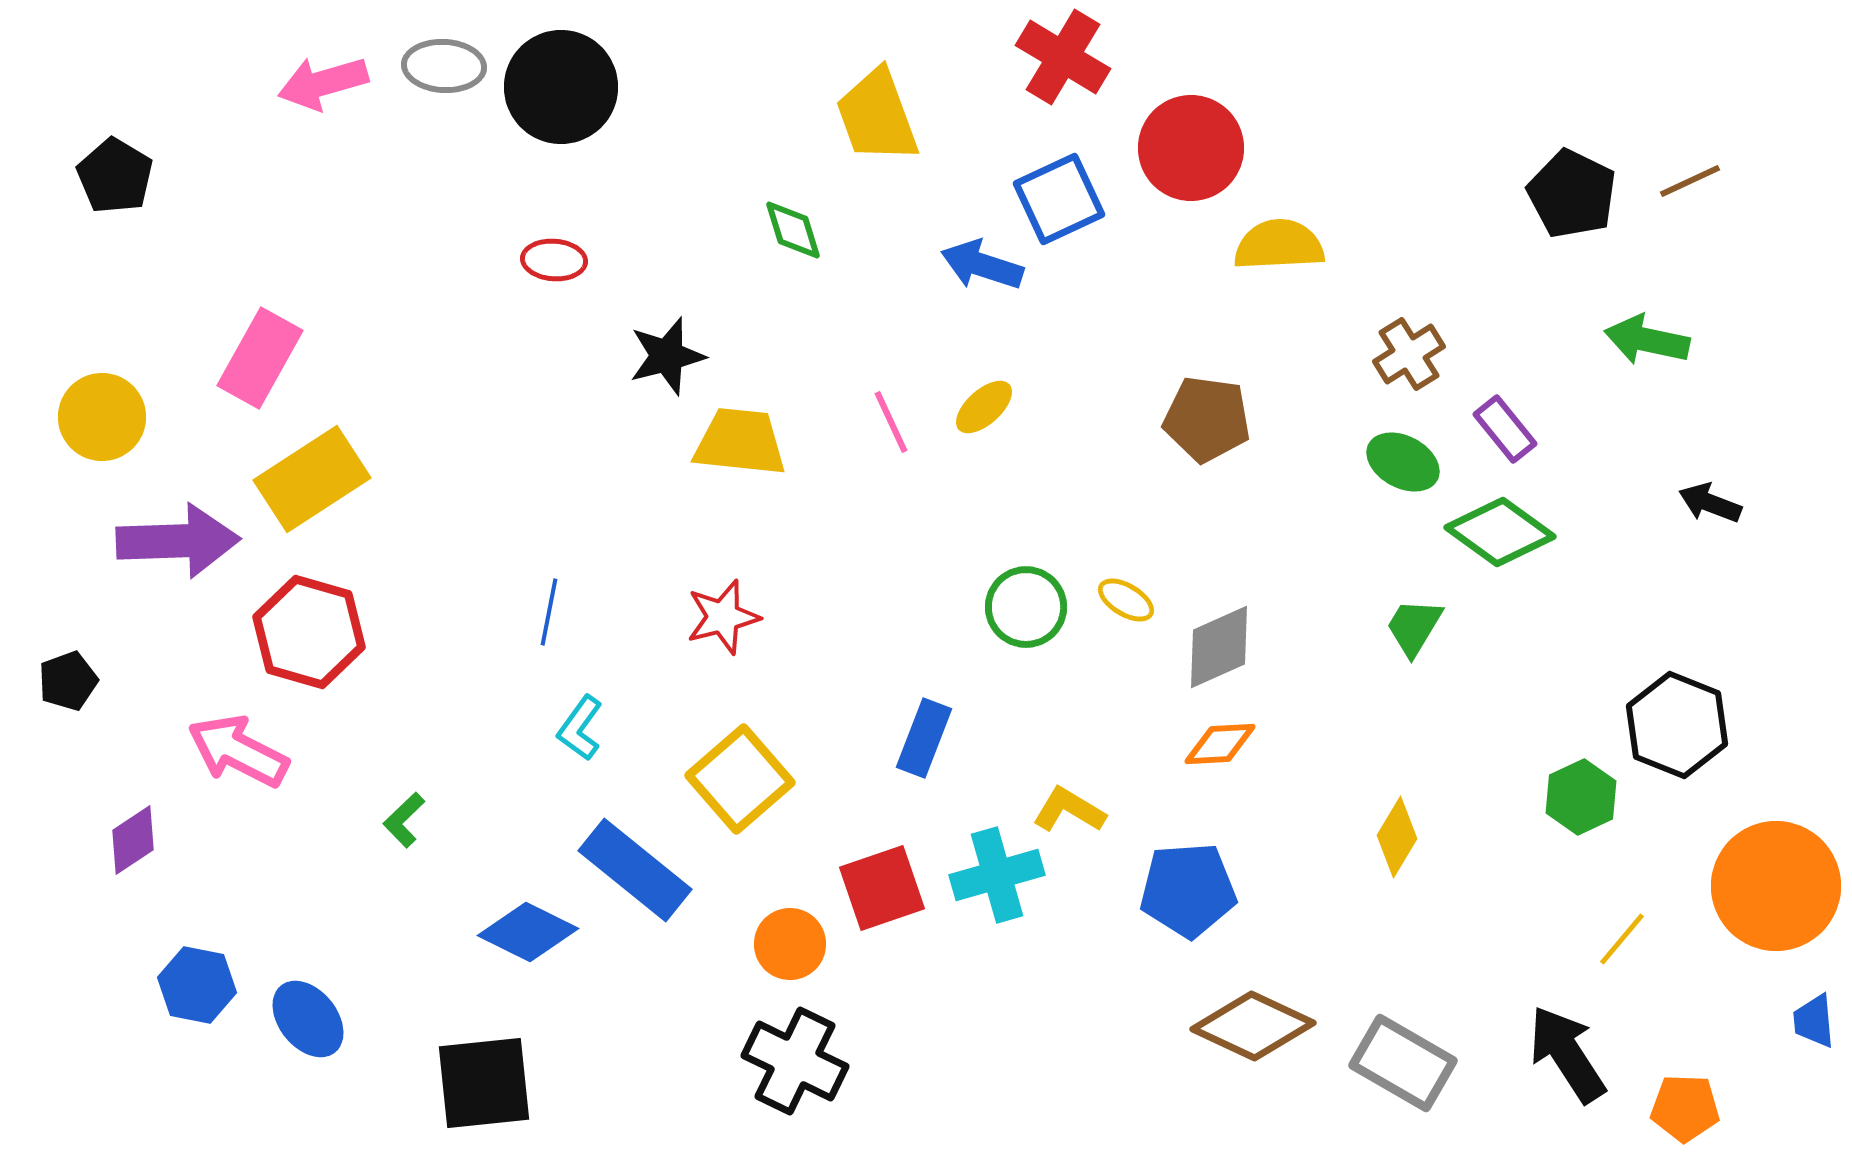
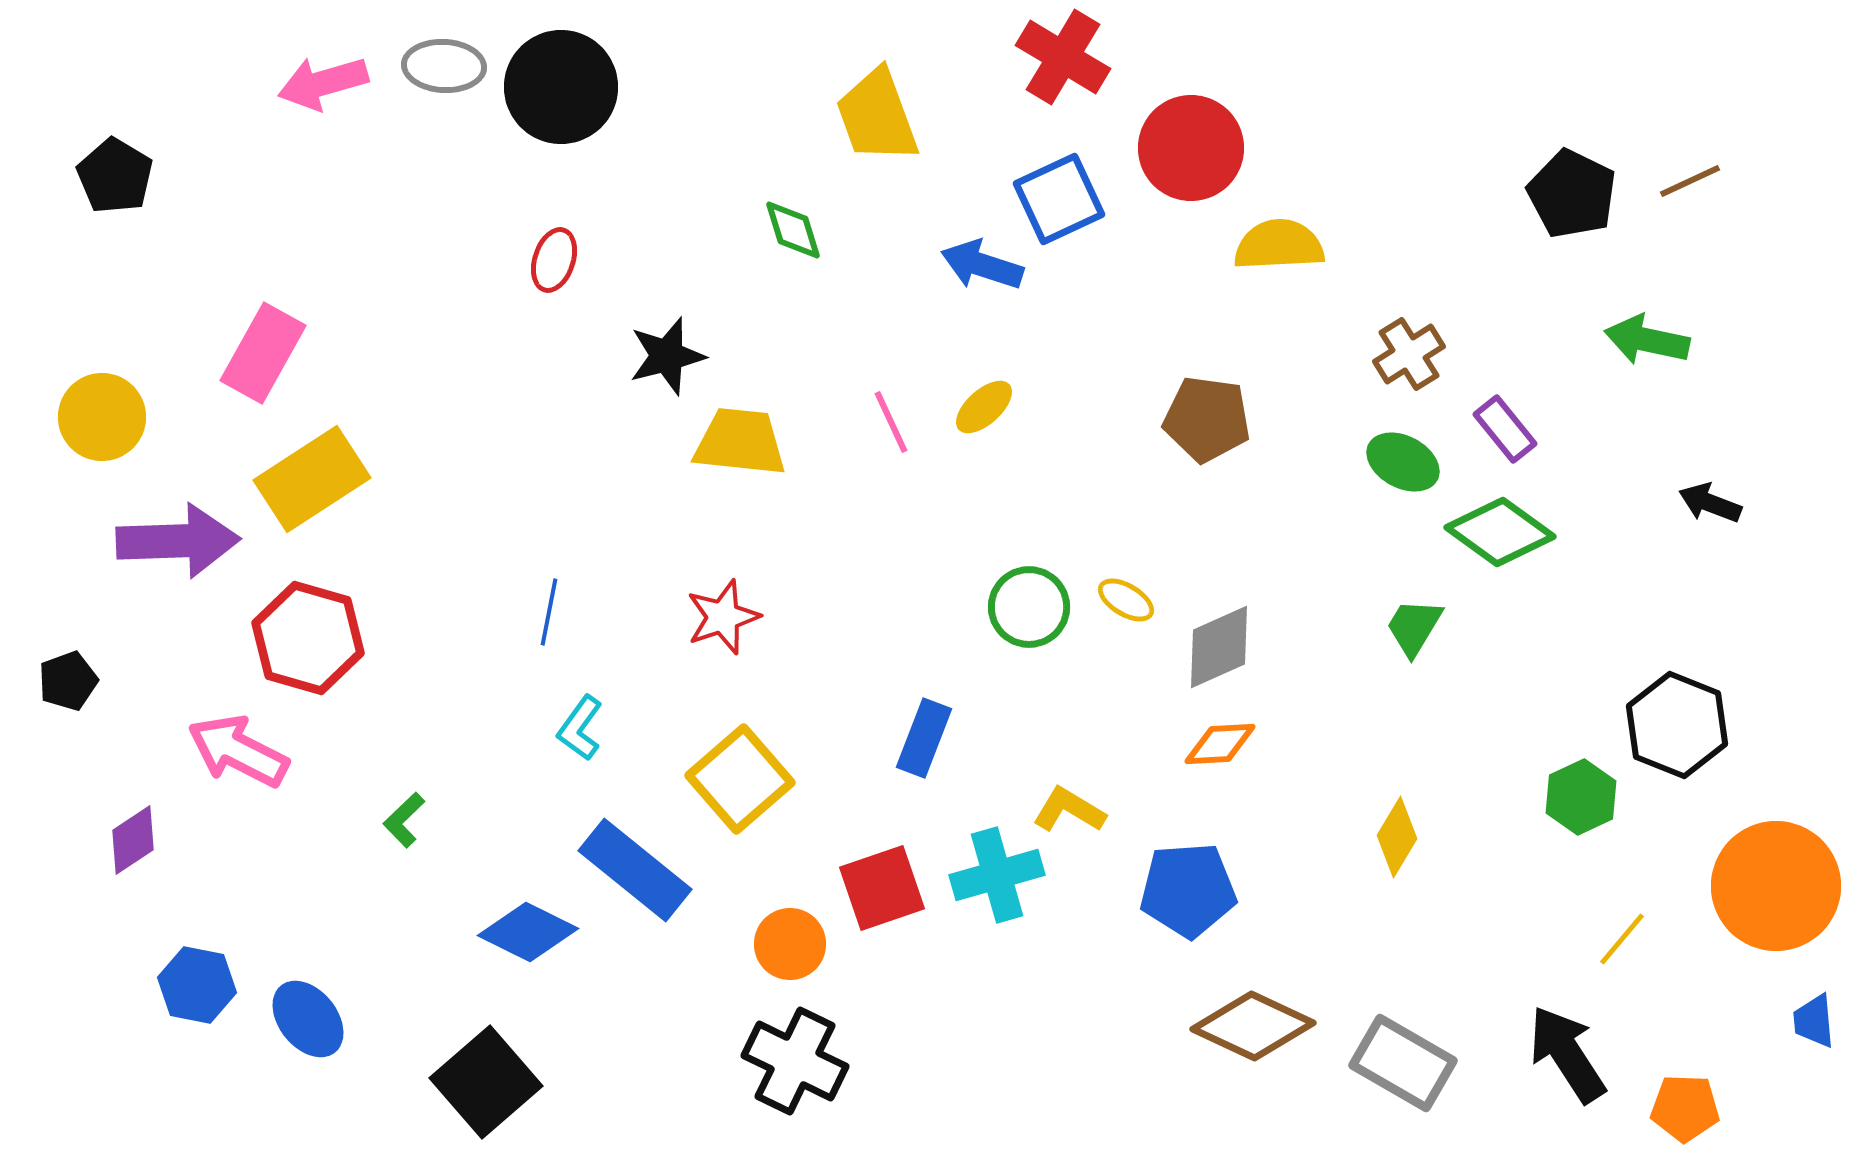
red ellipse at (554, 260): rotated 76 degrees counterclockwise
pink rectangle at (260, 358): moved 3 px right, 5 px up
green circle at (1026, 607): moved 3 px right
red star at (723, 617): rotated 4 degrees counterclockwise
red hexagon at (309, 632): moved 1 px left, 6 px down
black square at (484, 1083): moved 2 px right, 1 px up; rotated 35 degrees counterclockwise
